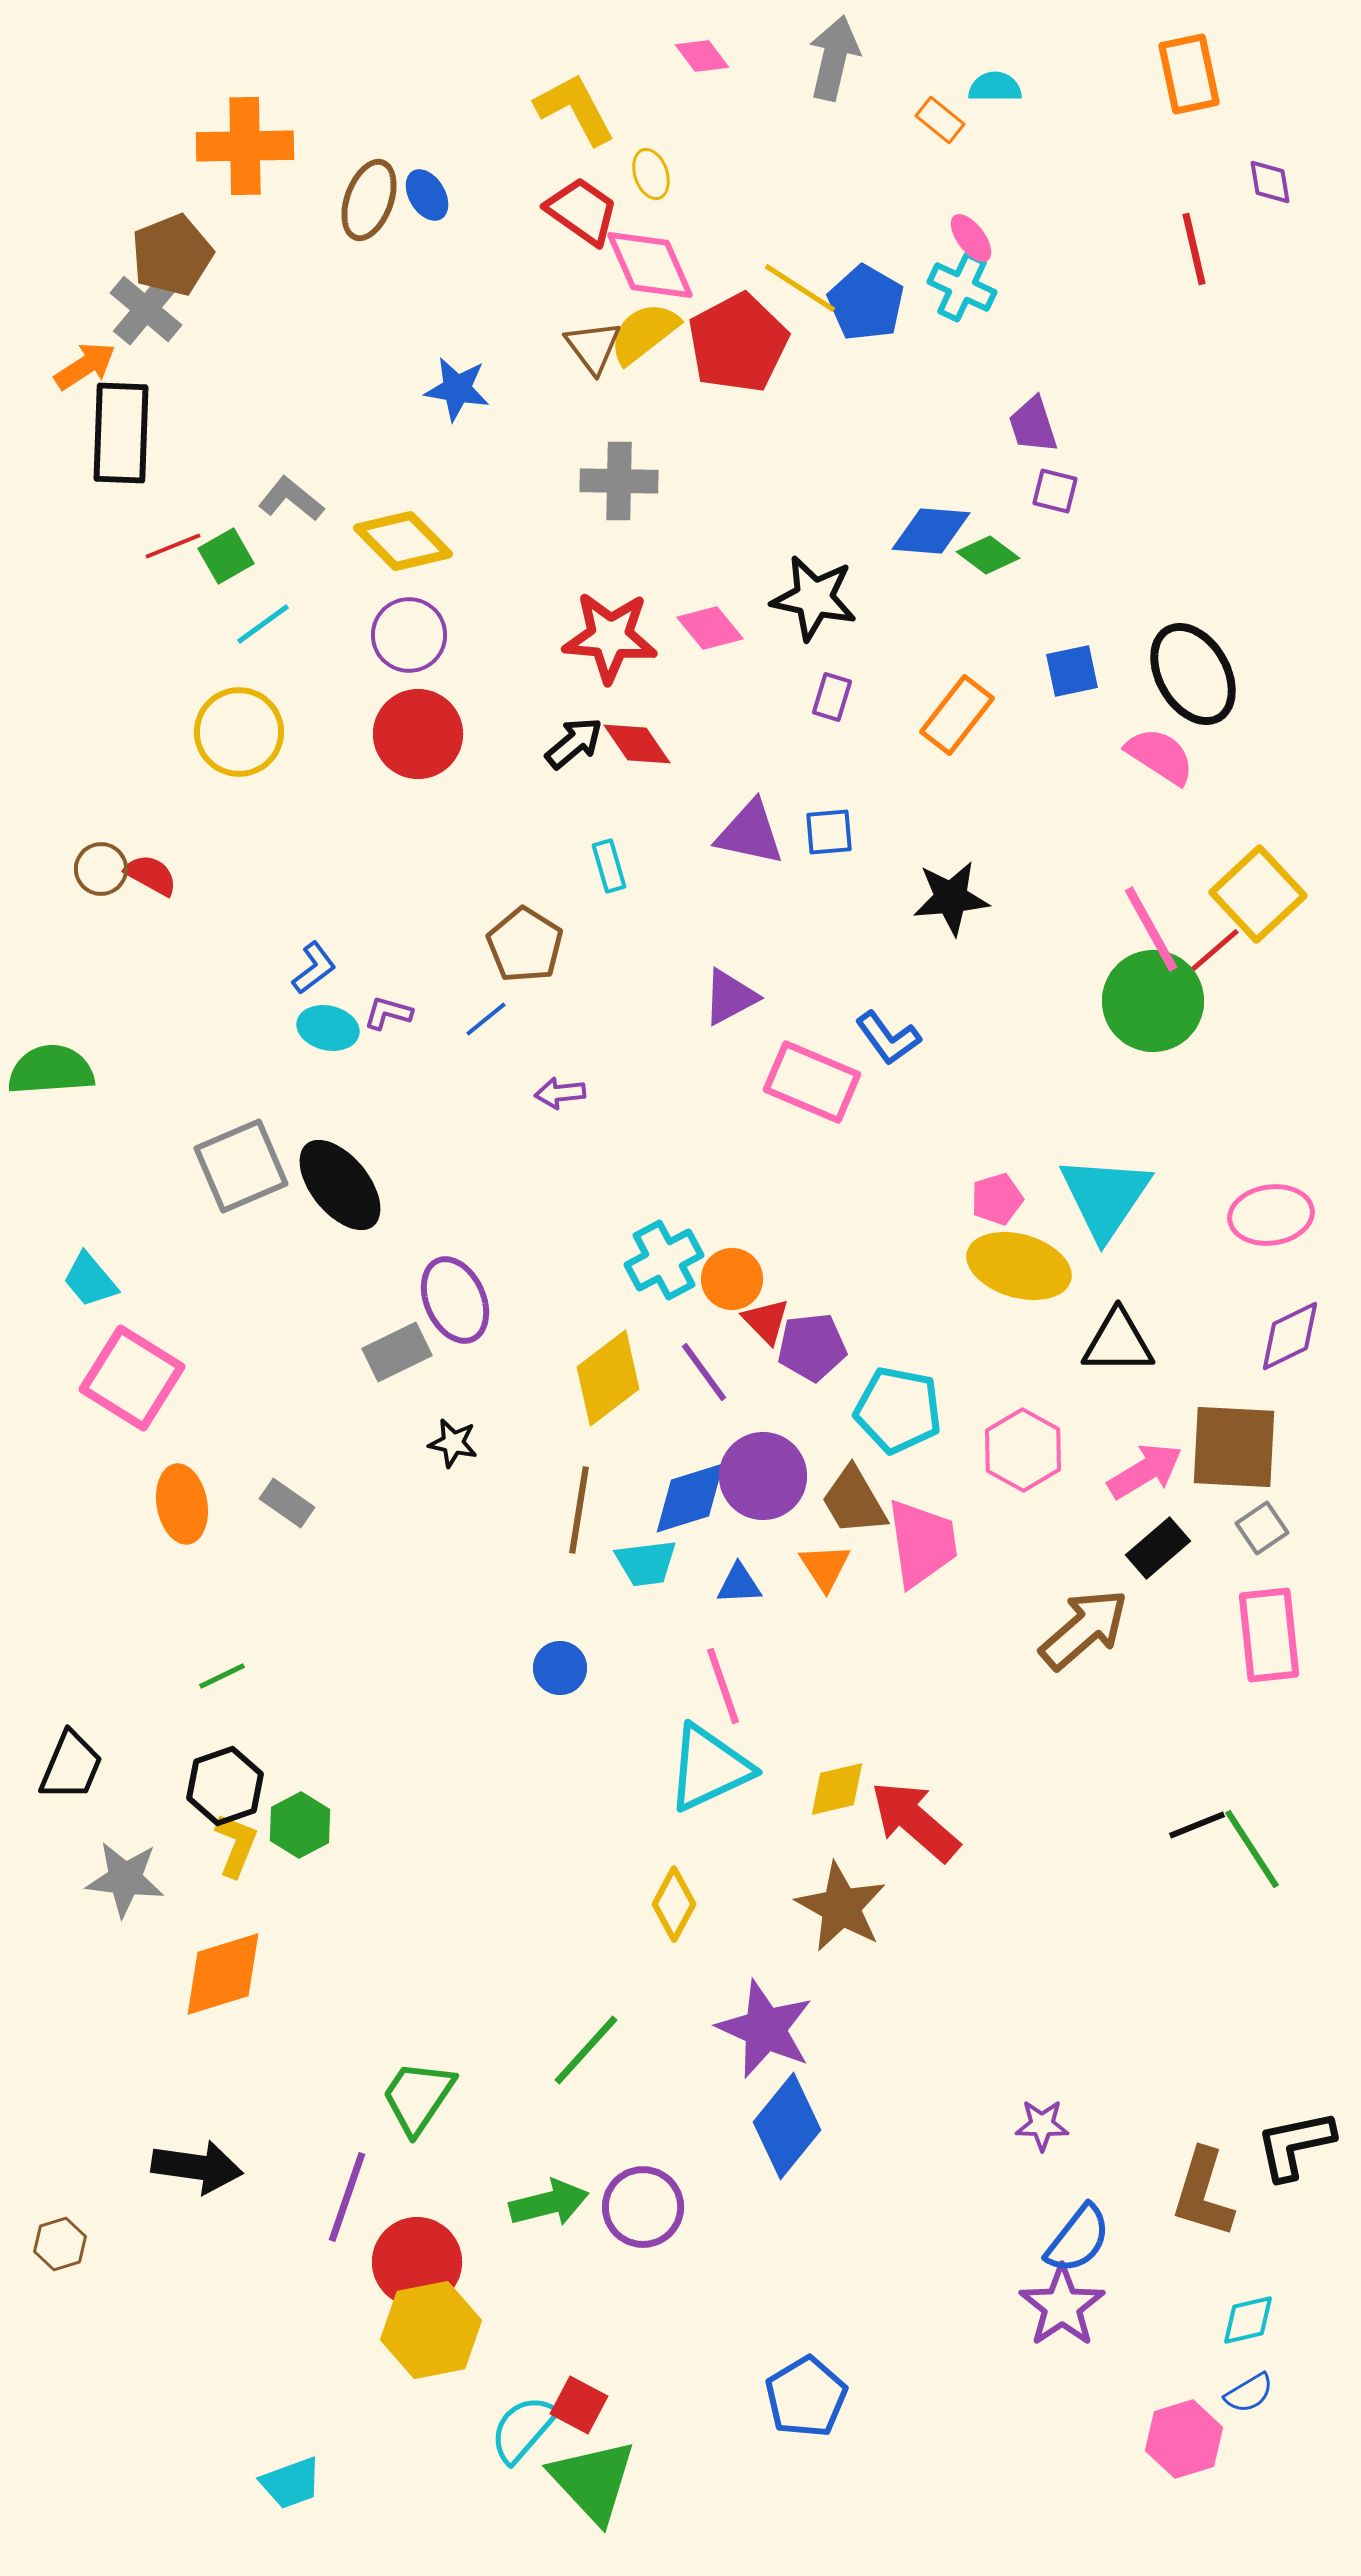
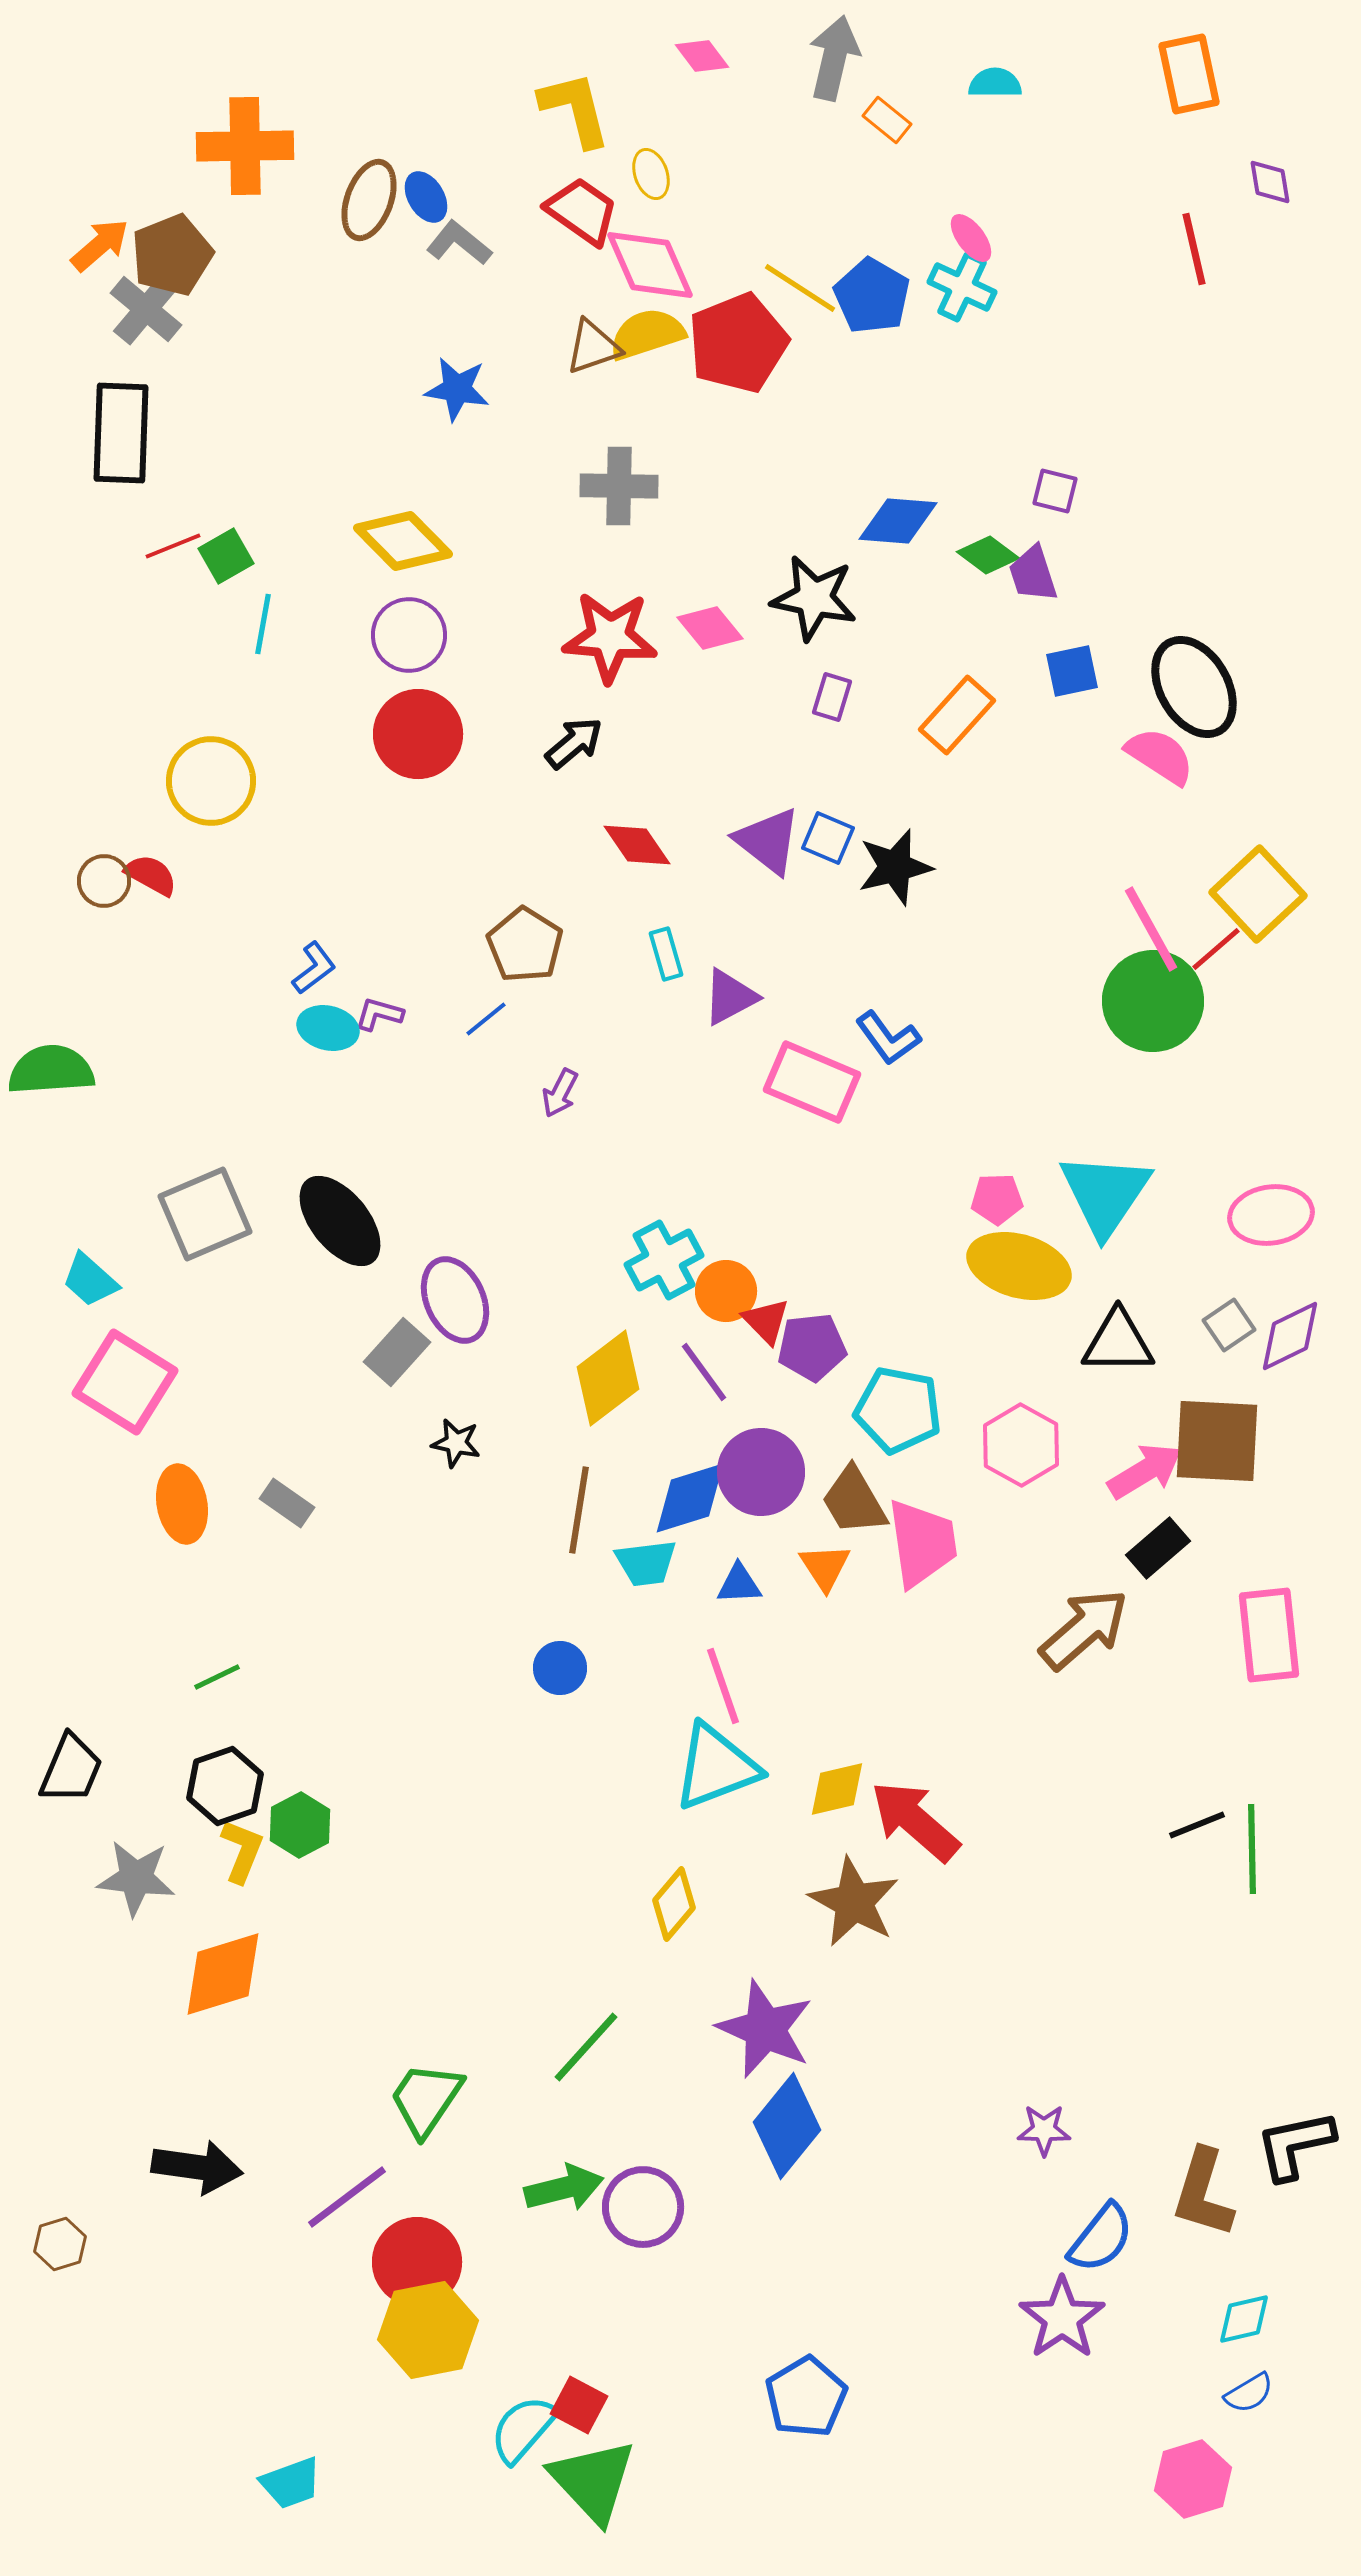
cyan semicircle at (995, 87): moved 4 px up
yellow L-shape at (575, 109): rotated 14 degrees clockwise
orange rectangle at (940, 120): moved 53 px left
blue ellipse at (427, 195): moved 1 px left, 2 px down
blue pentagon at (866, 303): moved 6 px right, 7 px up
yellow semicircle at (644, 333): moved 3 px right, 1 px down; rotated 20 degrees clockwise
red pentagon at (738, 343): rotated 6 degrees clockwise
brown triangle at (593, 347): rotated 48 degrees clockwise
orange arrow at (85, 366): moved 15 px right, 121 px up; rotated 8 degrees counterclockwise
purple trapezoid at (1033, 425): moved 149 px down
gray cross at (619, 481): moved 5 px down
gray L-shape at (291, 499): moved 168 px right, 256 px up
blue diamond at (931, 531): moved 33 px left, 10 px up
cyan line at (263, 624): rotated 44 degrees counterclockwise
black ellipse at (1193, 674): moved 1 px right, 13 px down
orange rectangle at (957, 715): rotated 4 degrees clockwise
yellow circle at (239, 732): moved 28 px left, 49 px down
red diamond at (637, 744): moved 101 px down
blue square at (829, 832): moved 1 px left, 6 px down; rotated 28 degrees clockwise
purple triangle at (750, 833): moved 18 px right, 8 px down; rotated 26 degrees clockwise
cyan rectangle at (609, 866): moved 57 px right, 88 px down
brown circle at (101, 869): moved 3 px right, 12 px down
black star at (951, 898): moved 56 px left, 31 px up; rotated 8 degrees counterclockwise
red line at (1215, 950): moved 1 px right, 1 px up
purple L-shape at (388, 1013): moved 9 px left, 1 px down
purple arrow at (560, 1093): rotated 57 degrees counterclockwise
gray square at (241, 1166): moved 36 px left, 48 px down
black ellipse at (340, 1185): moved 36 px down
cyan triangle at (1105, 1197): moved 3 px up
pink pentagon at (997, 1199): rotated 15 degrees clockwise
orange circle at (732, 1279): moved 6 px left, 12 px down
cyan trapezoid at (90, 1280): rotated 8 degrees counterclockwise
gray rectangle at (397, 1352): rotated 22 degrees counterclockwise
pink square at (132, 1378): moved 7 px left, 4 px down
black star at (453, 1443): moved 3 px right
brown square at (1234, 1447): moved 17 px left, 6 px up
pink hexagon at (1023, 1450): moved 2 px left, 5 px up
purple circle at (763, 1476): moved 2 px left, 4 px up
gray square at (1262, 1528): moved 33 px left, 203 px up
green line at (222, 1676): moved 5 px left, 1 px down
black trapezoid at (71, 1766): moved 3 px down
cyan triangle at (709, 1768): moved 7 px right, 1 px up; rotated 4 degrees clockwise
yellow L-shape at (236, 1845): moved 6 px right, 6 px down
green line at (1252, 1849): rotated 32 degrees clockwise
gray star at (125, 1879): moved 11 px right, 1 px up
yellow diamond at (674, 1904): rotated 12 degrees clockwise
brown star at (841, 1907): moved 13 px right, 5 px up
green line at (586, 2050): moved 3 px up
green trapezoid at (418, 2097): moved 8 px right, 2 px down
purple star at (1042, 2125): moved 2 px right, 5 px down
purple line at (347, 2197): rotated 34 degrees clockwise
green arrow at (549, 2203): moved 15 px right, 15 px up
blue semicircle at (1078, 2239): moved 23 px right, 1 px up
purple star at (1062, 2306): moved 12 px down
cyan diamond at (1248, 2320): moved 4 px left, 1 px up
yellow hexagon at (431, 2330): moved 3 px left
pink hexagon at (1184, 2439): moved 9 px right, 40 px down
